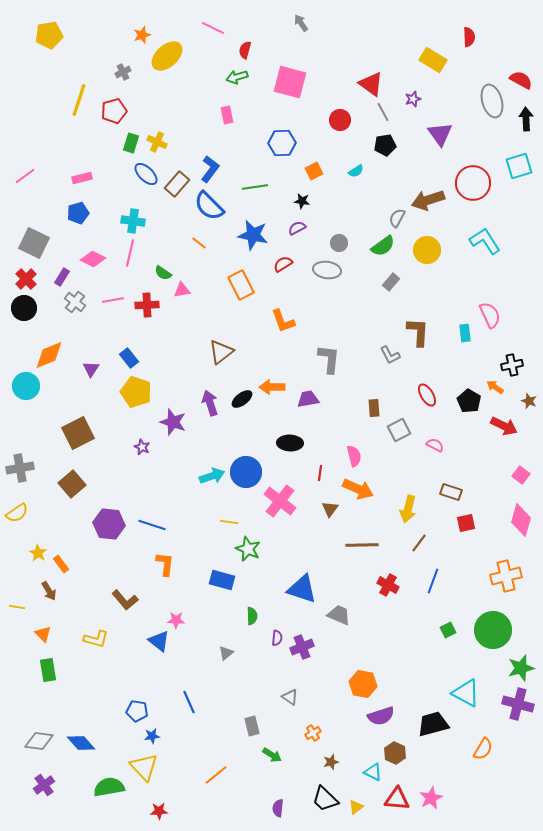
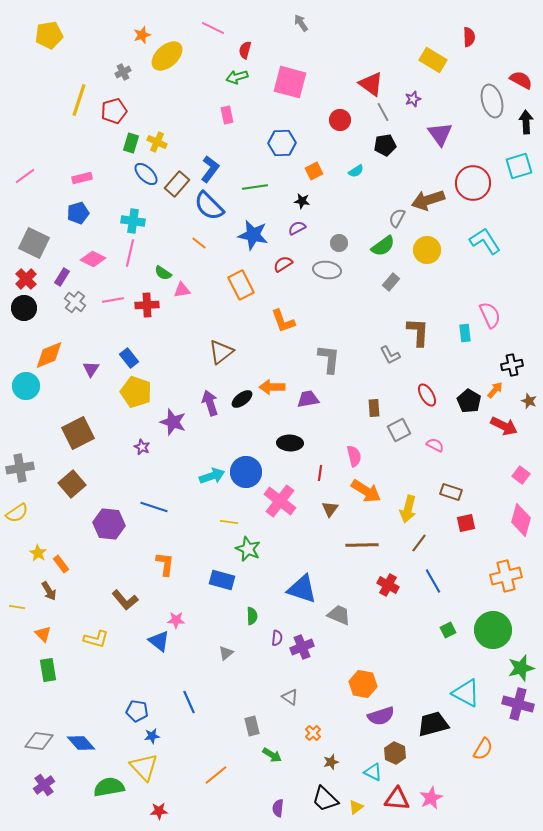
black arrow at (526, 119): moved 3 px down
orange arrow at (495, 387): moved 3 px down; rotated 96 degrees clockwise
orange arrow at (358, 489): moved 8 px right, 2 px down; rotated 8 degrees clockwise
blue line at (152, 525): moved 2 px right, 18 px up
blue line at (433, 581): rotated 50 degrees counterclockwise
orange cross at (313, 733): rotated 14 degrees counterclockwise
